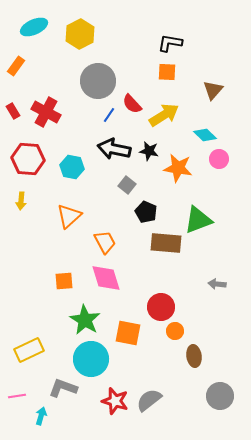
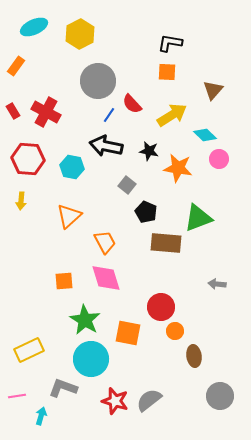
yellow arrow at (164, 115): moved 8 px right
black arrow at (114, 149): moved 8 px left, 3 px up
green triangle at (198, 220): moved 2 px up
